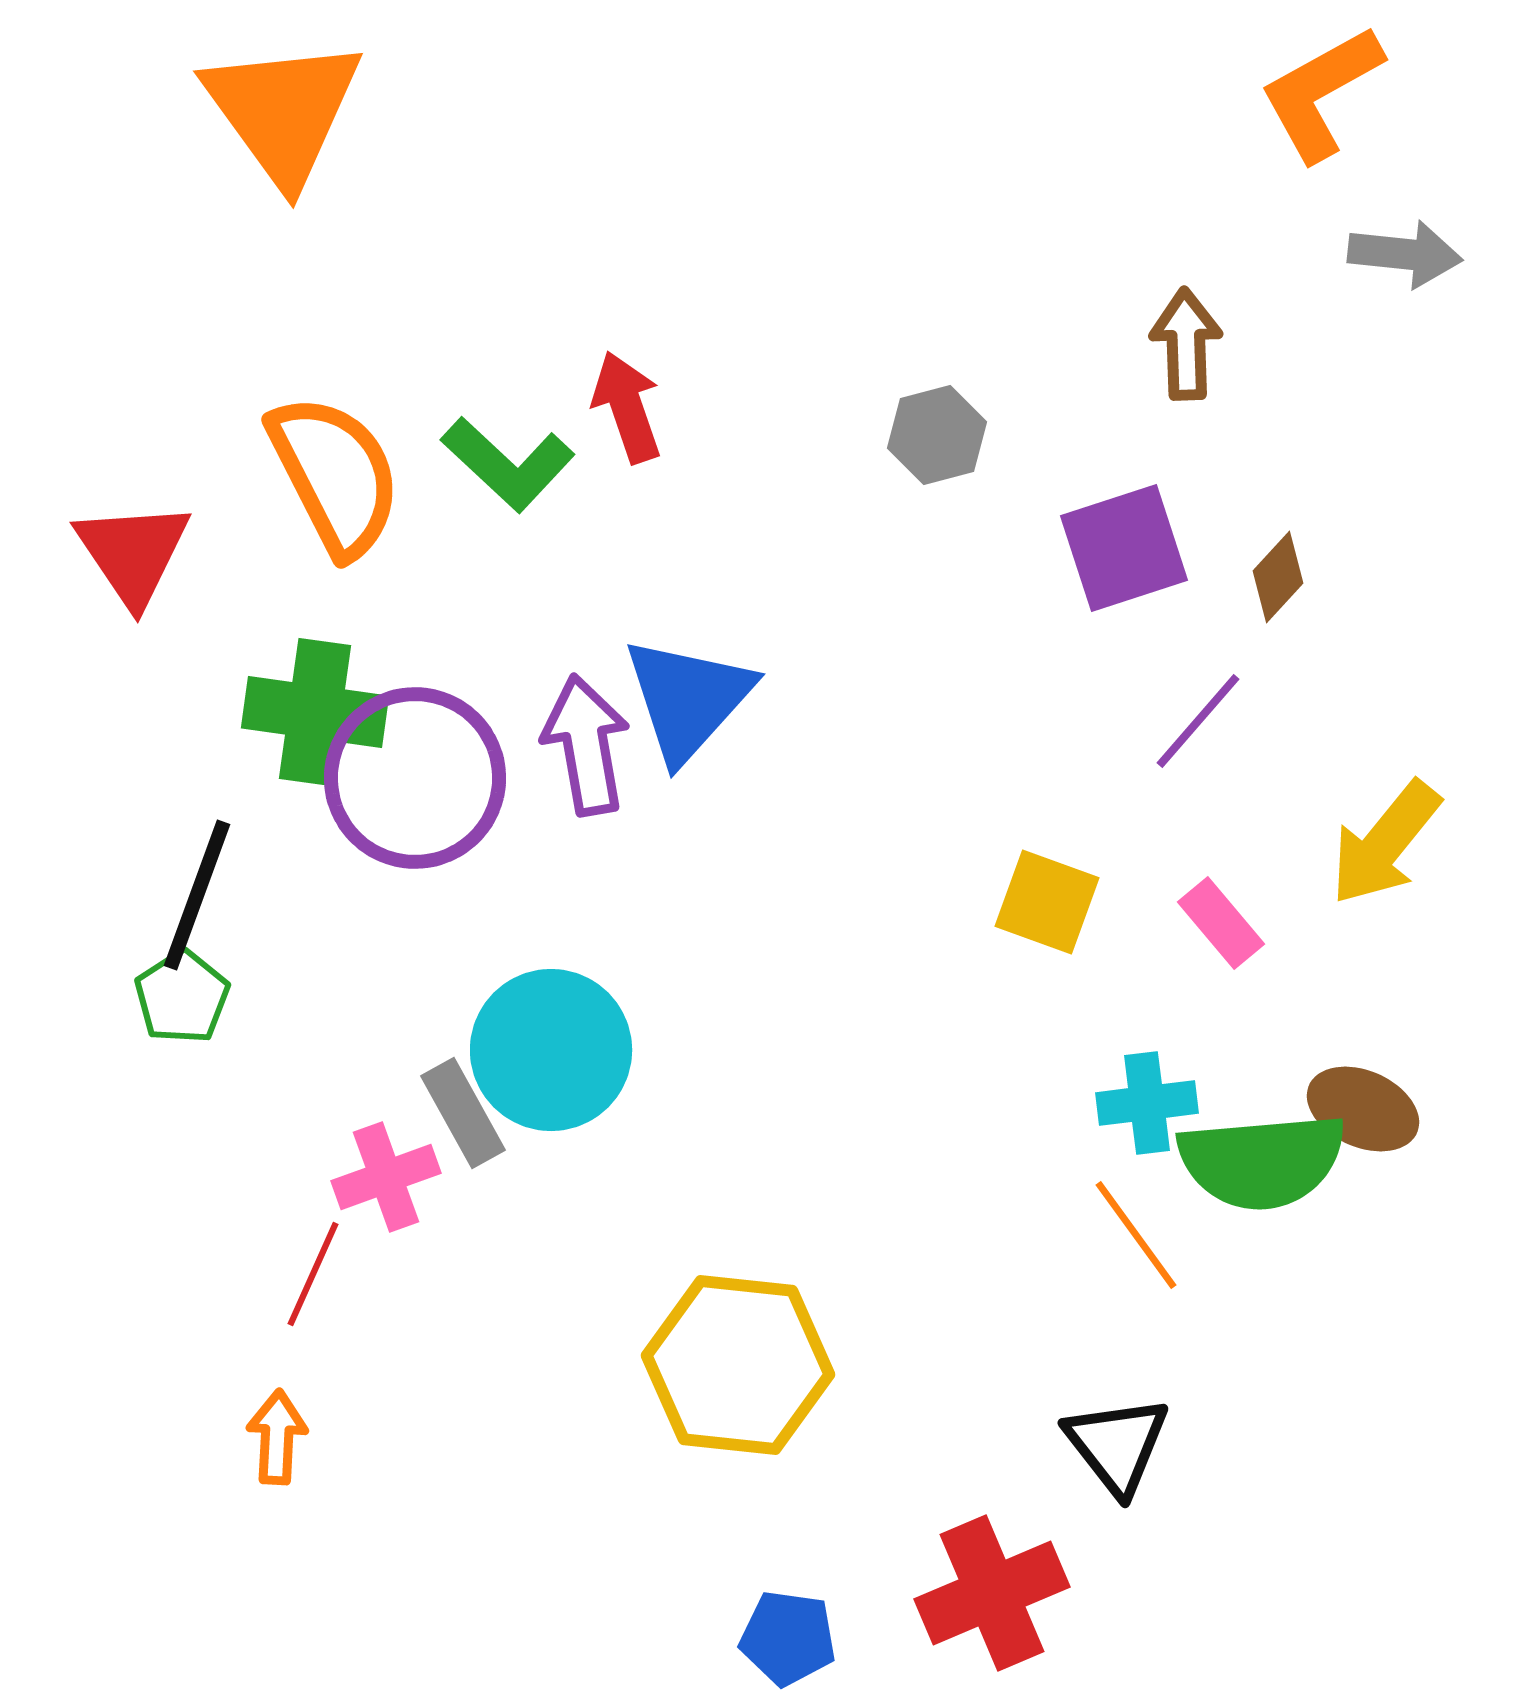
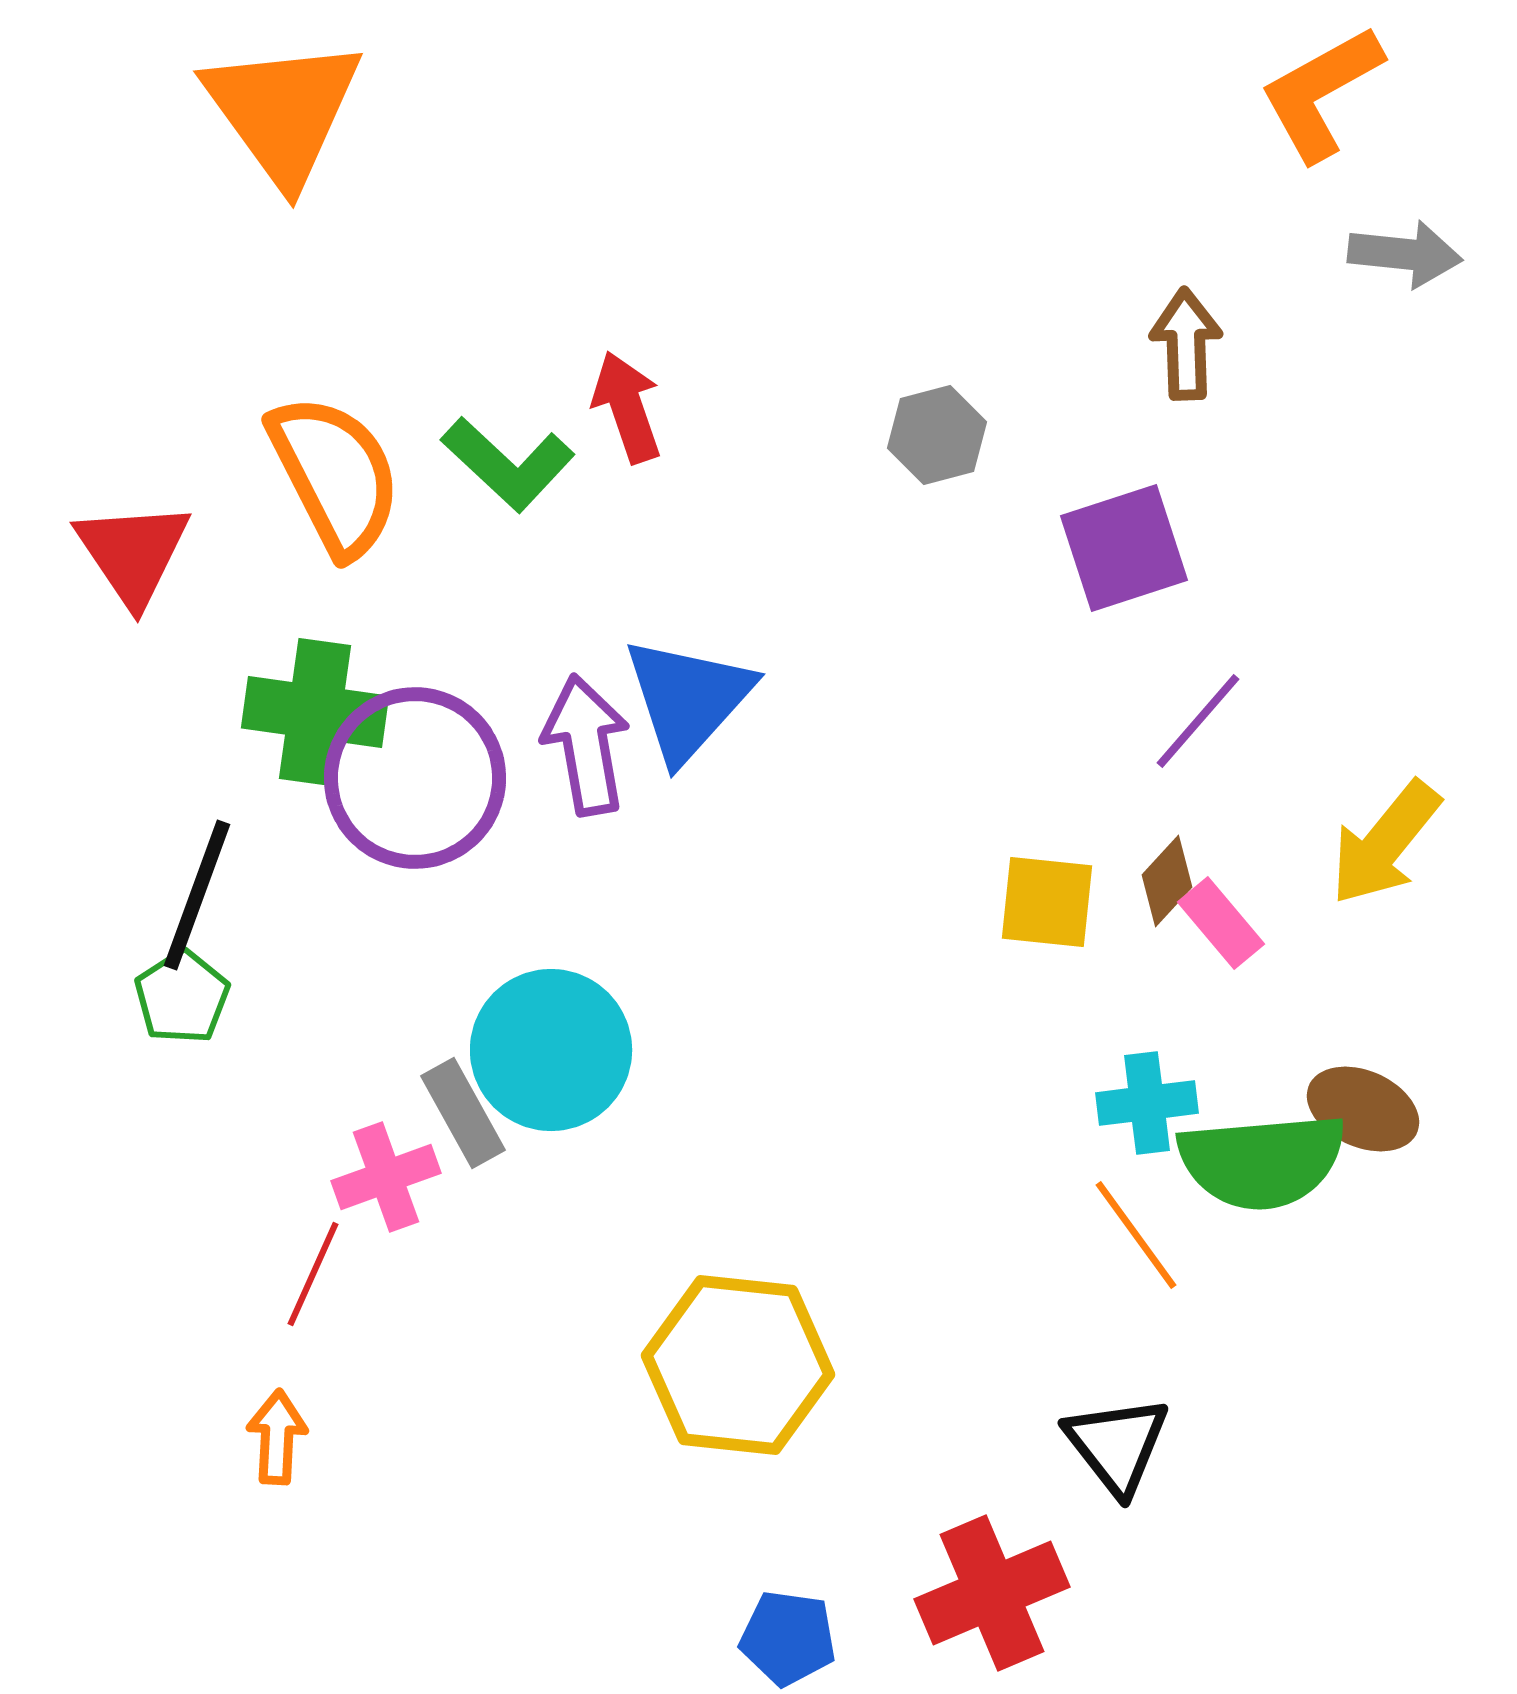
brown diamond: moved 111 px left, 304 px down
yellow square: rotated 14 degrees counterclockwise
